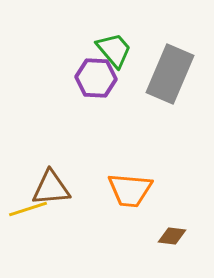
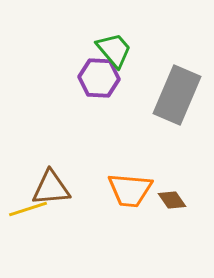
gray rectangle: moved 7 px right, 21 px down
purple hexagon: moved 3 px right
brown diamond: moved 36 px up; rotated 48 degrees clockwise
